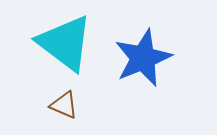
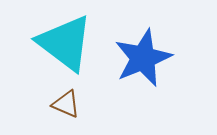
brown triangle: moved 2 px right, 1 px up
